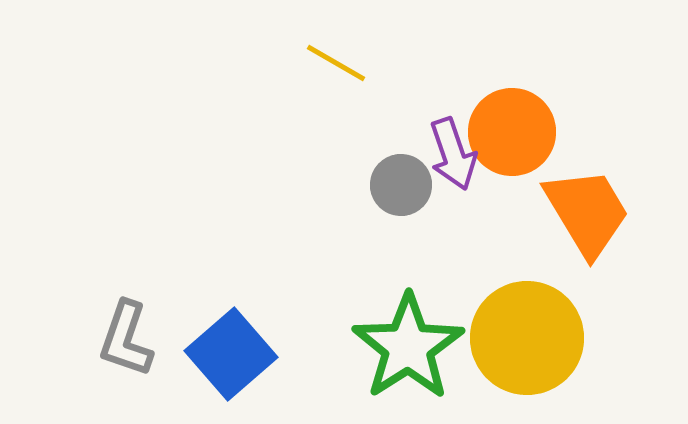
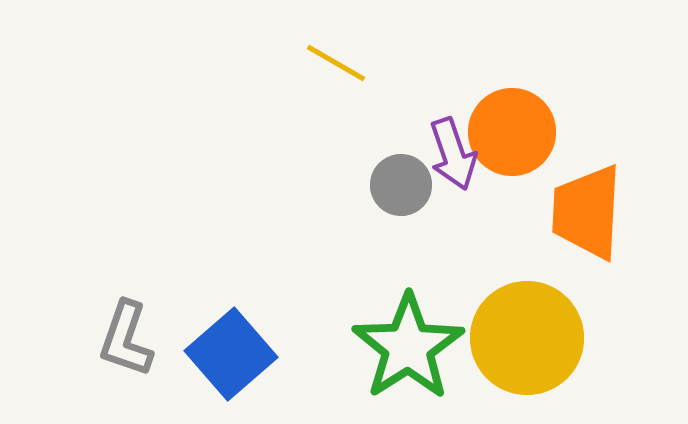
orange trapezoid: rotated 146 degrees counterclockwise
